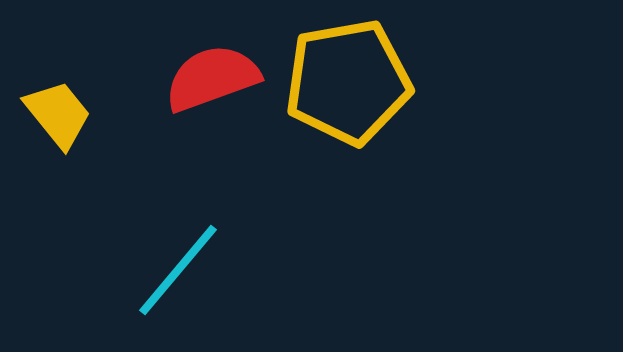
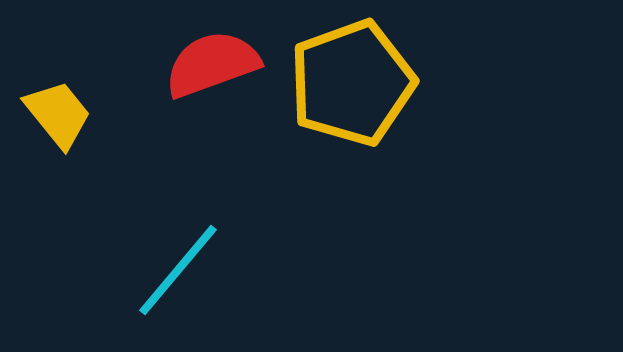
red semicircle: moved 14 px up
yellow pentagon: moved 4 px right, 1 px down; rotated 10 degrees counterclockwise
